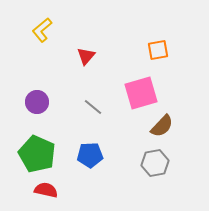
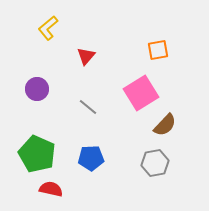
yellow L-shape: moved 6 px right, 2 px up
pink square: rotated 16 degrees counterclockwise
purple circle: moved 13 px up
gray line: moved 5 px left
brown semicircle: moved 3 px right, 1 px up
blue pentagon: moved 1 px right, 3 px down
red semicircle: moved 5 px right, 1 px up
